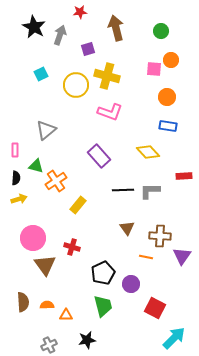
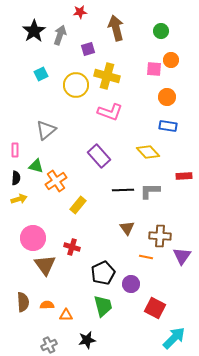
black star at (34, 27): moved 4 px down; rotated 10 degrees clockwise
